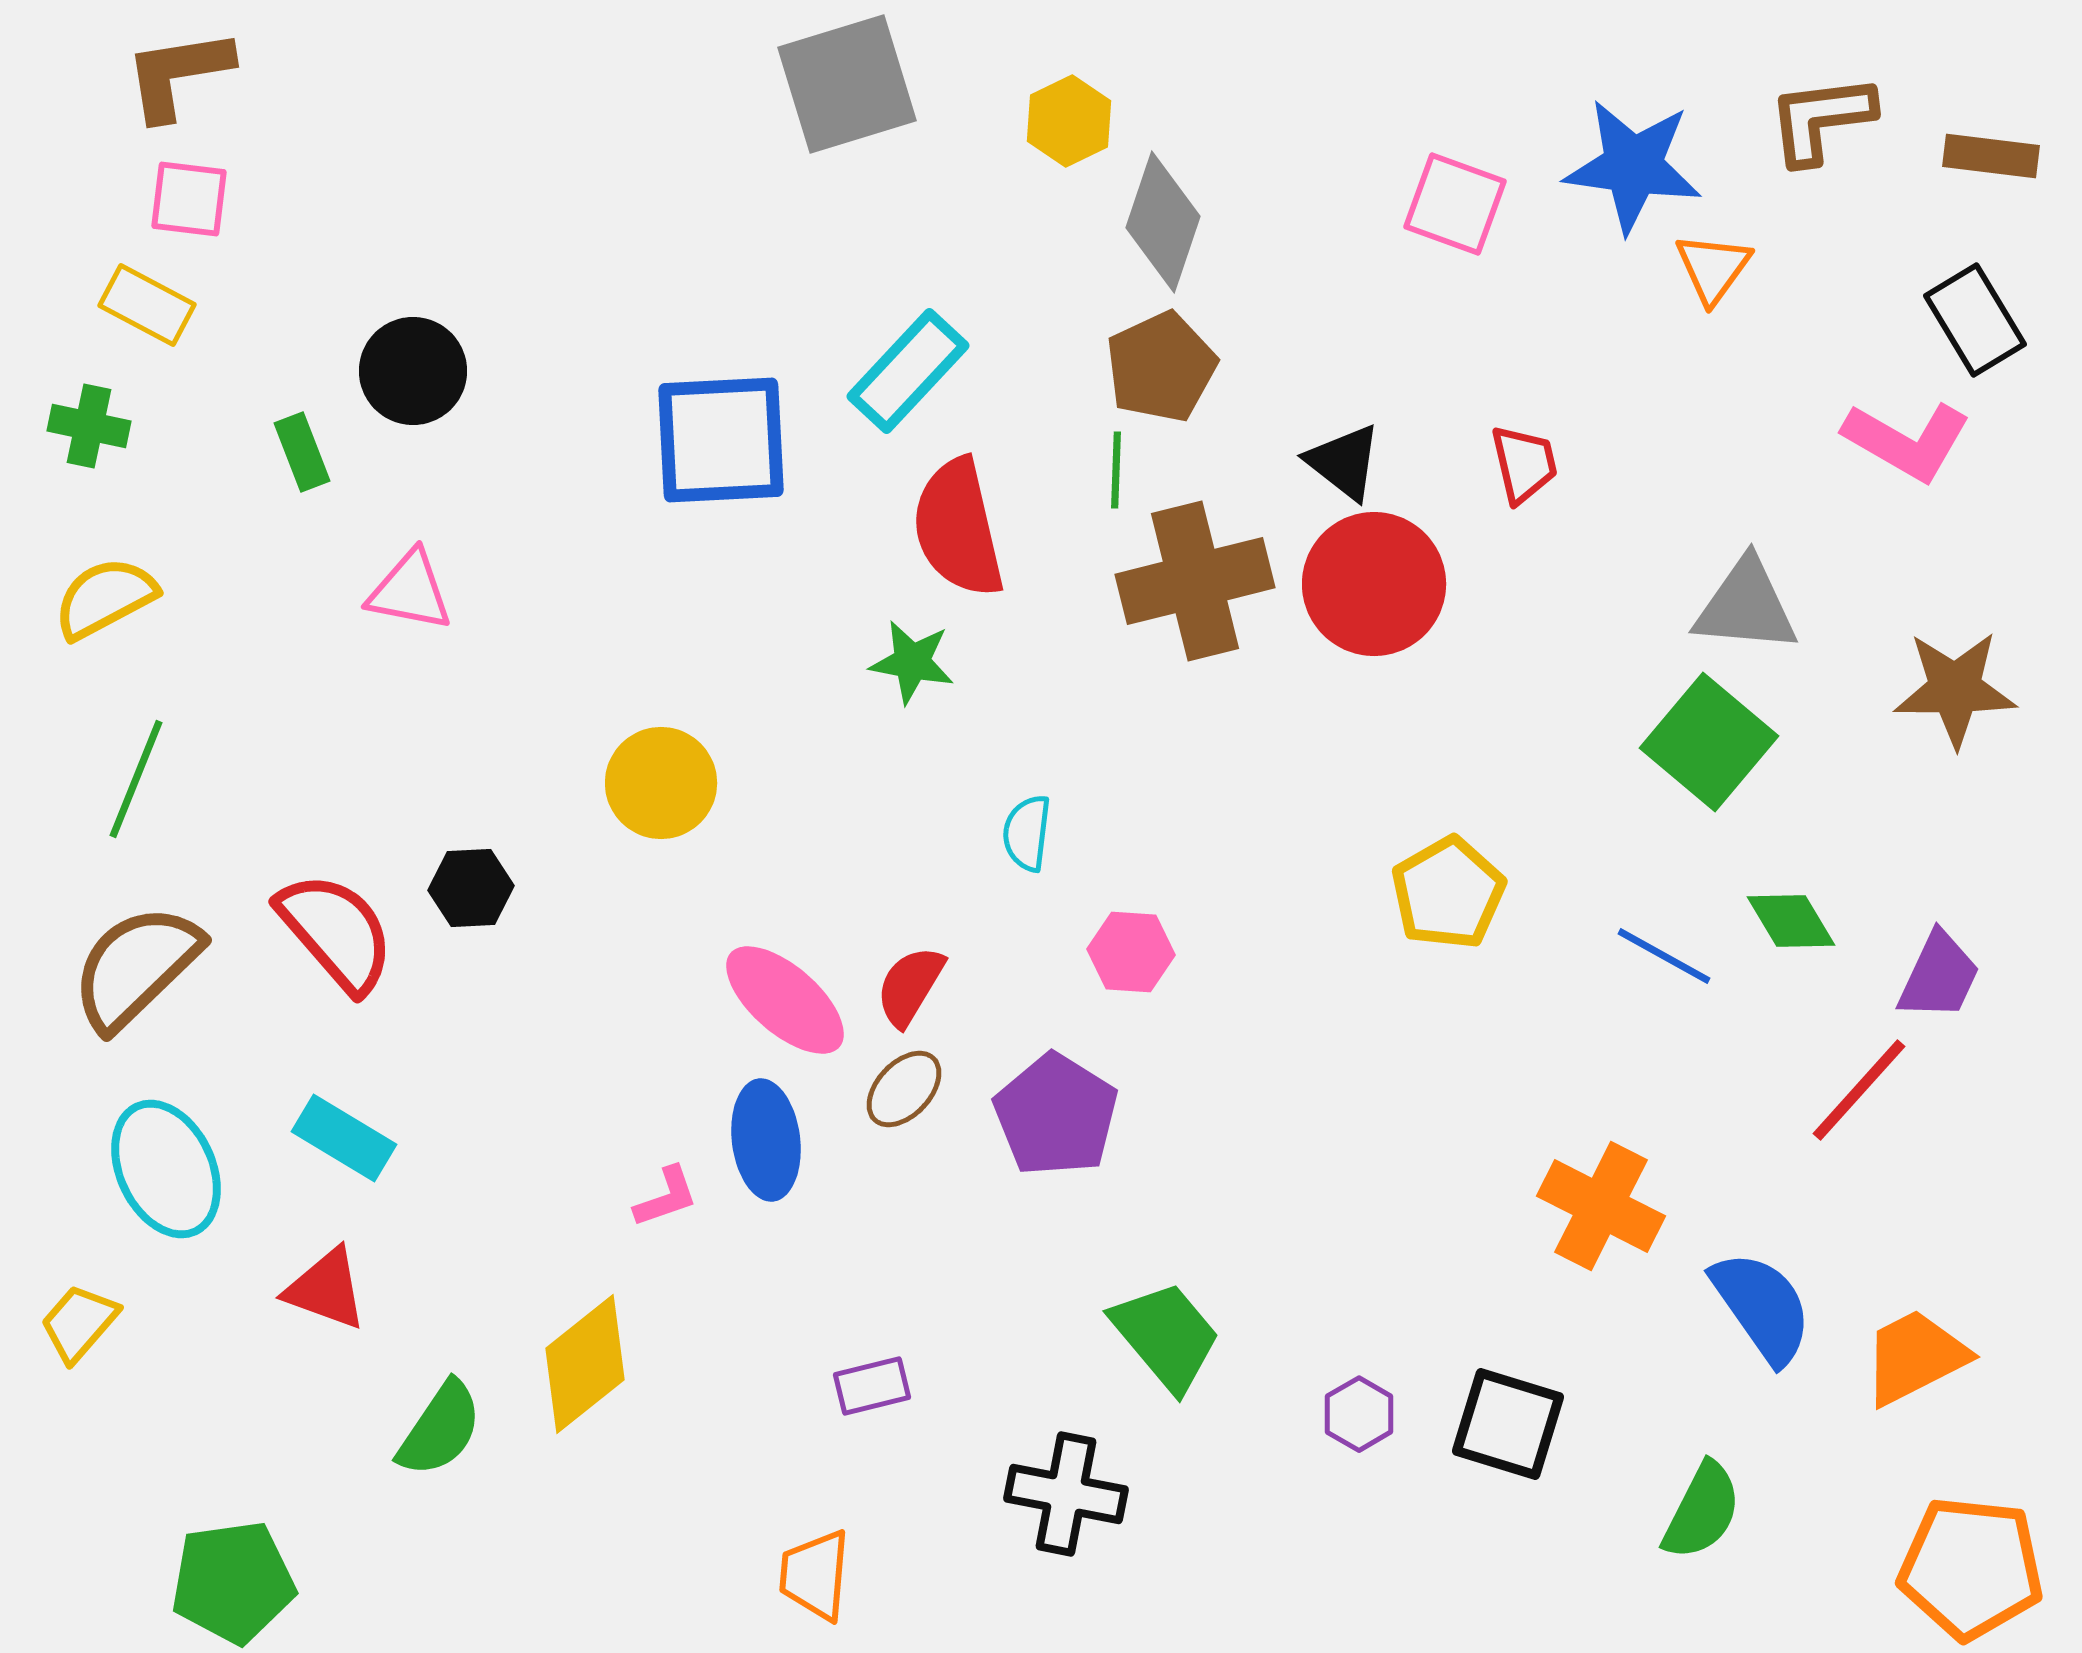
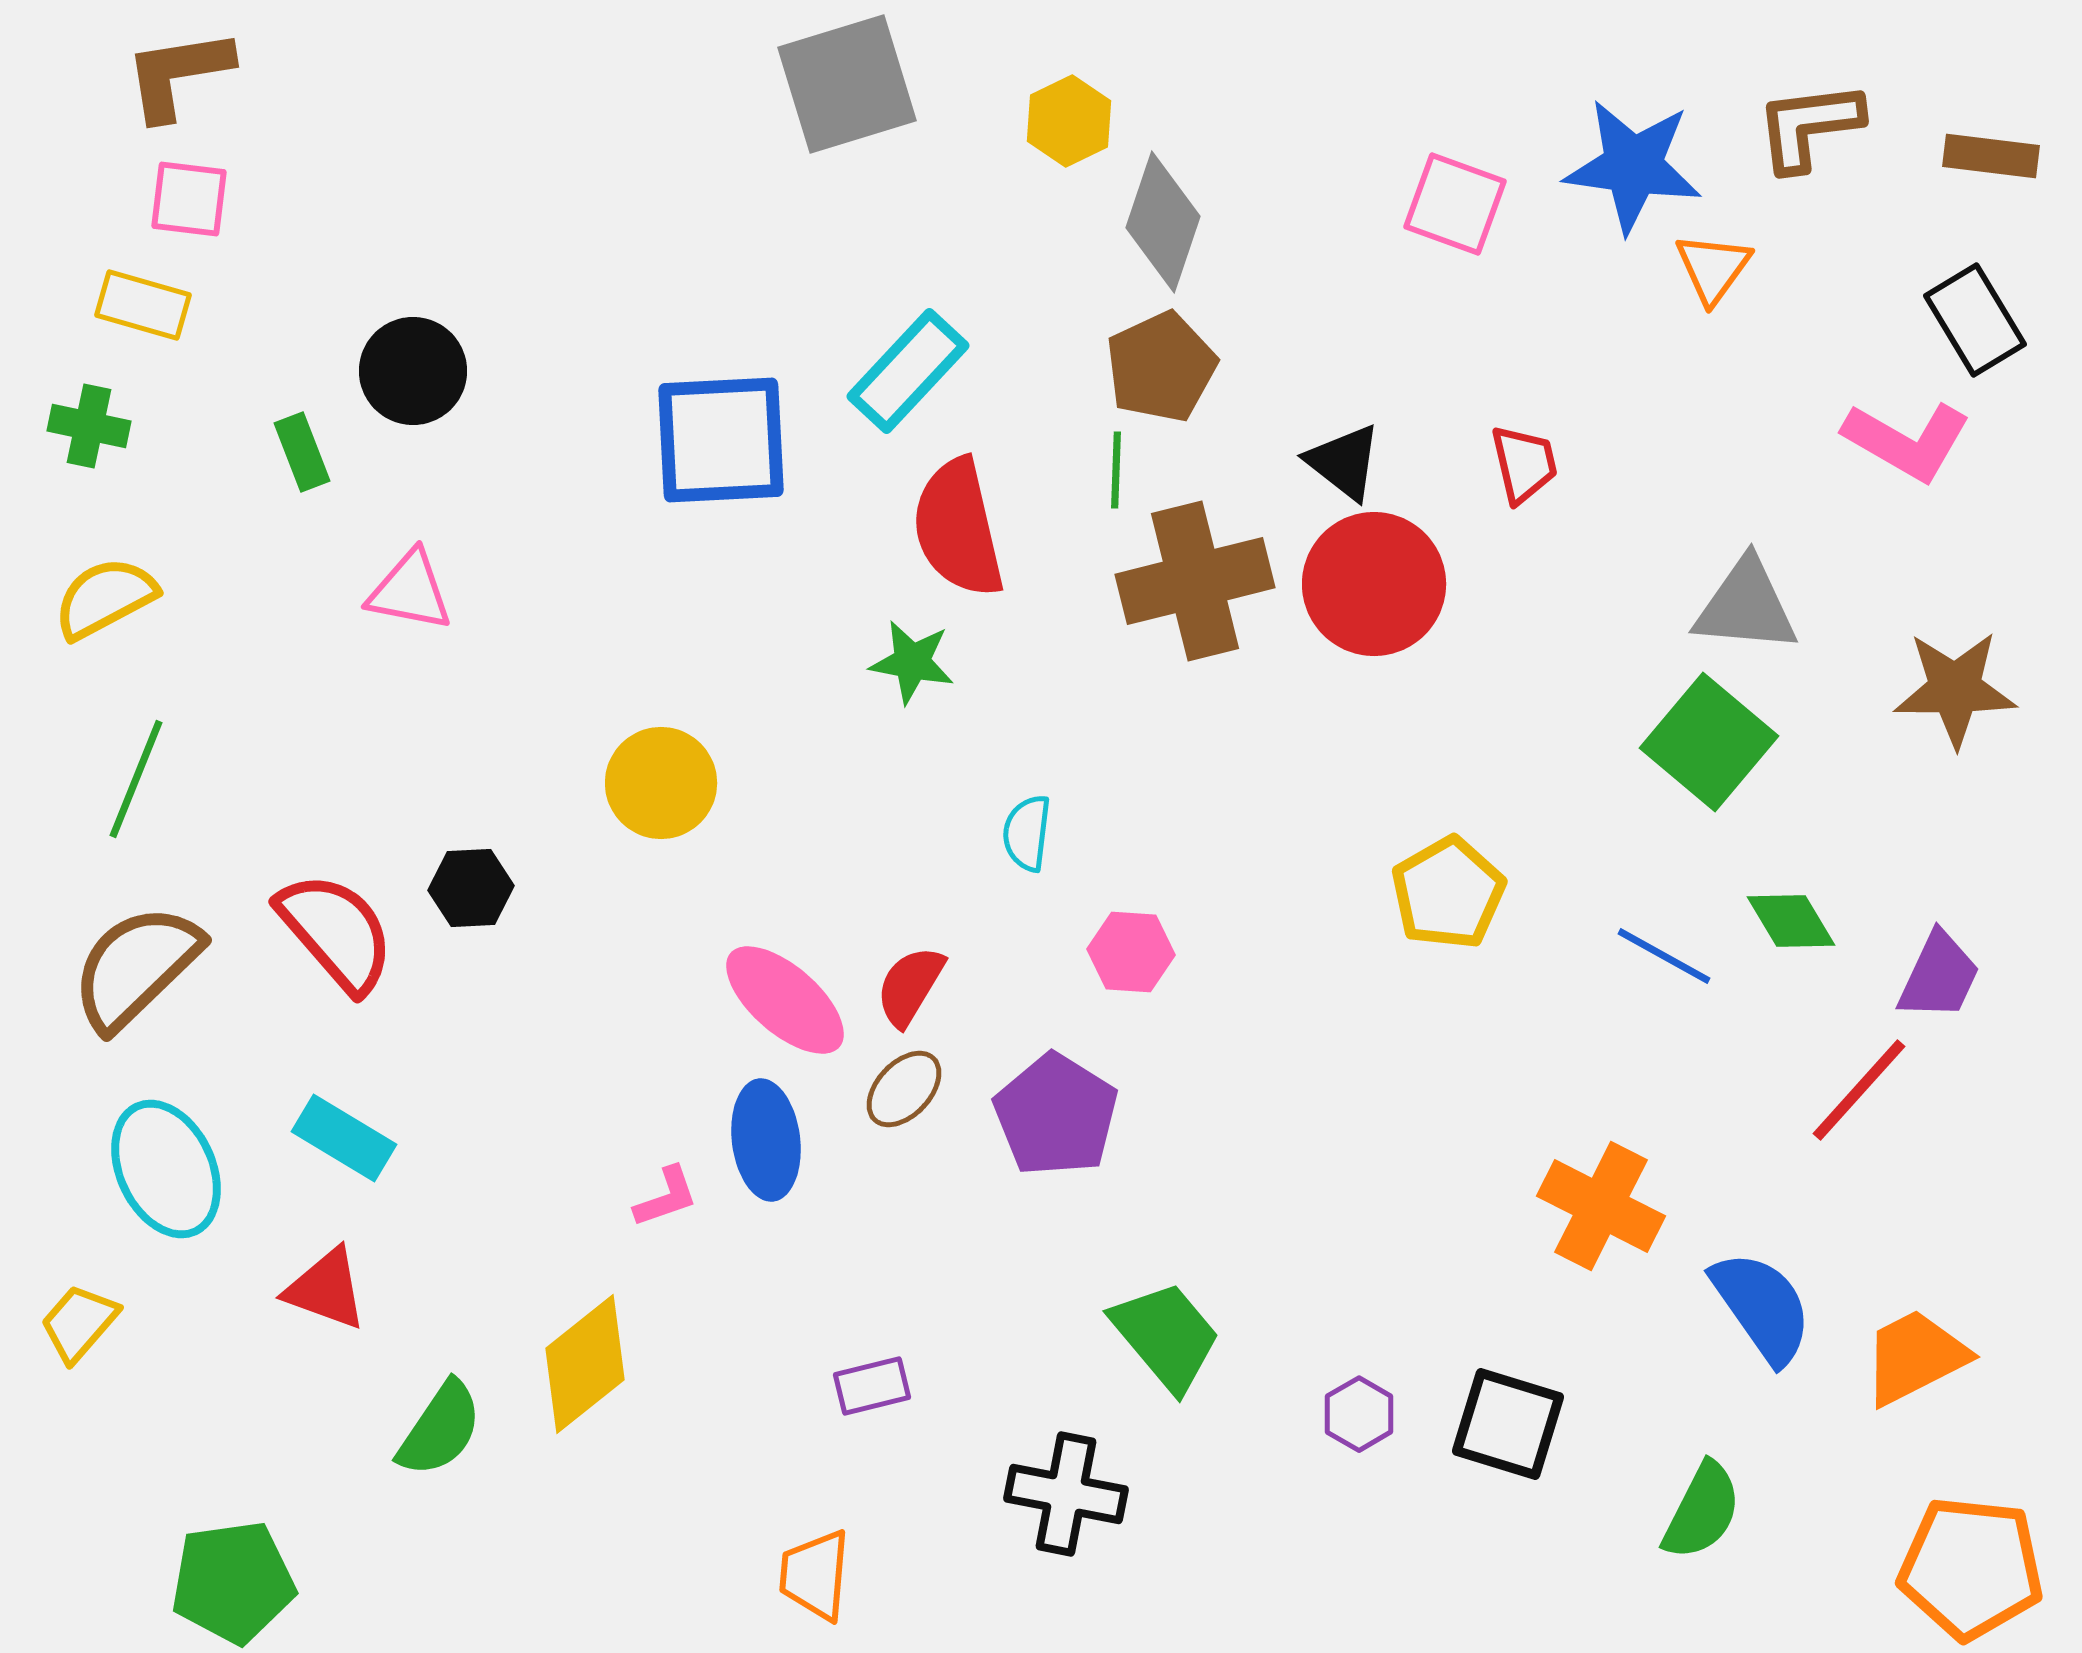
brown L-shape at (1821, 119): moved 12 px left, 7 px down
yellow rectangle at (147, 305): moved 4 px left; rotated 12 degrees counterclockwise
